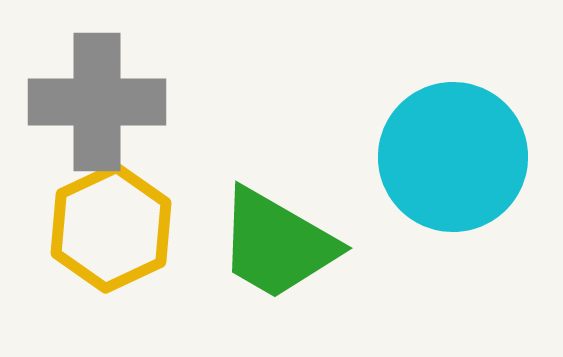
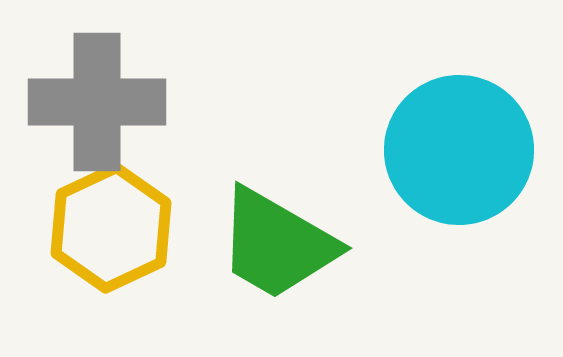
cyan circle: moved 6 px right, 7 px up
